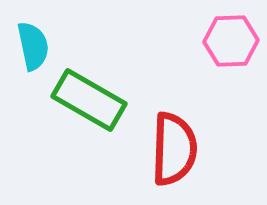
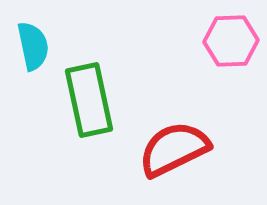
green rectangle: rotated 48 degrees clockwise
red semicircle: rotated 118 degrees counterclockwise
